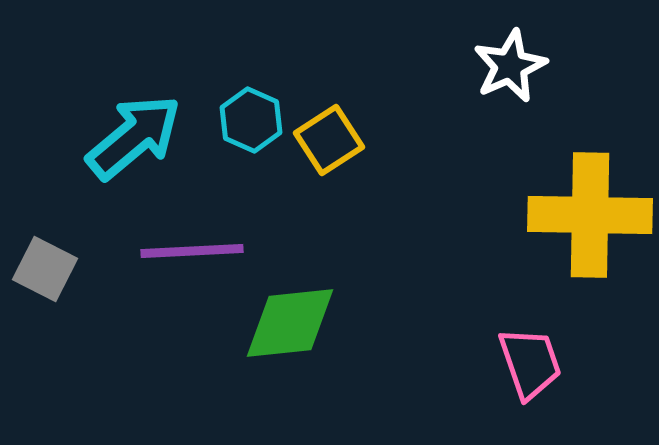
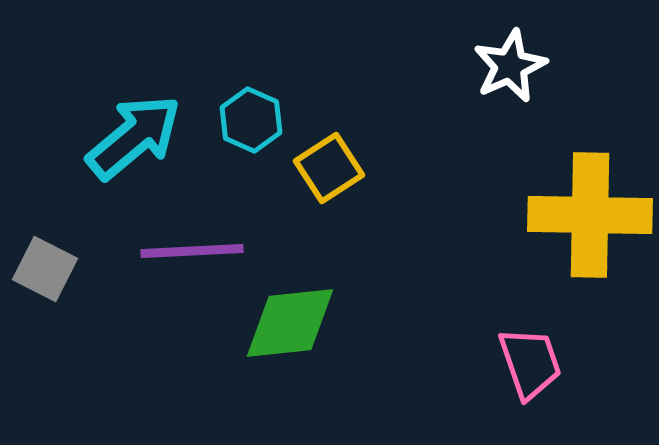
yellow square: moved 28 px down
